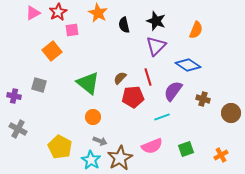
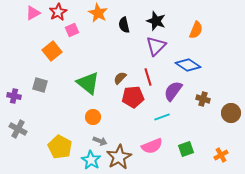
pink square: rotated 16 degrees counterclockwise
gray square: moved 1 px right
brown star: moved 1 px left, 1 px up
